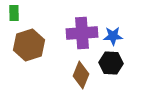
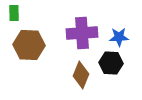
blue star: moved 6 px right, 1 px down
brown hexagon: rotated 20 degrees clockwise
